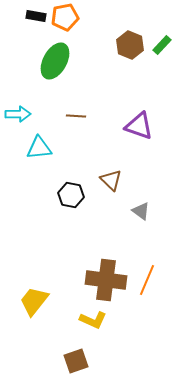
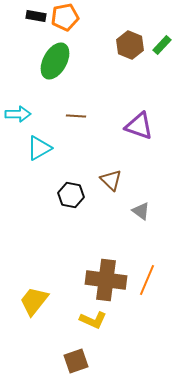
cyan triangle: rotated 24 degrees counterclockwise
